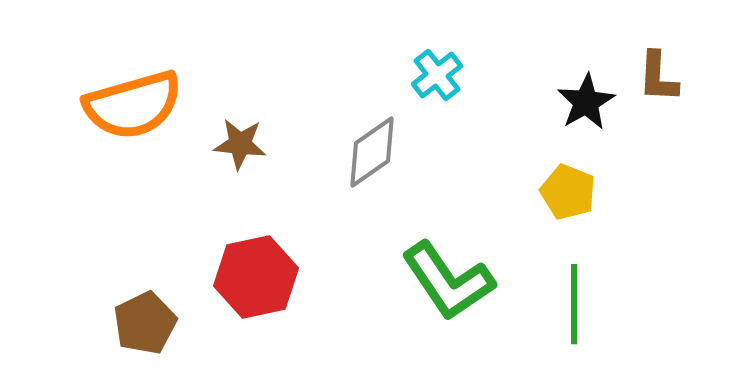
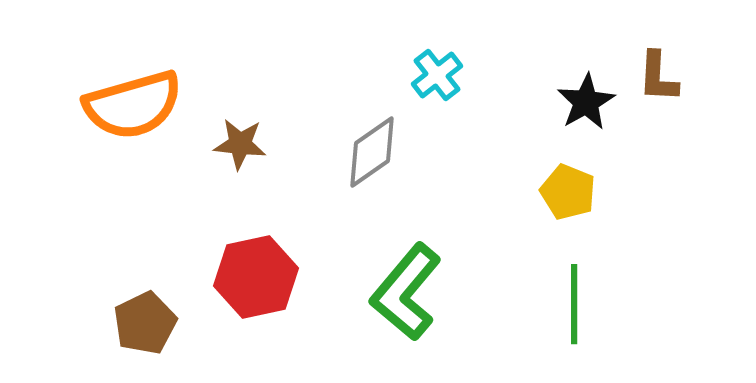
green L-shape: moved 42 px left, 11 px down; rotated 74 degrees clockwise
